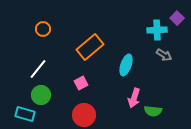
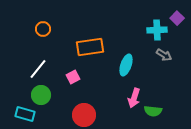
orange rectangle: rotated 32 degrees clockwise
pink square: moved 8 px left, 6 px up
